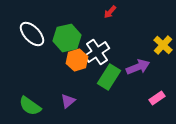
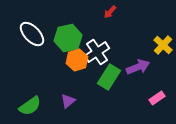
green hexagon: moved 1 px right
green semicircle: rotated 70 degrees counterclockwise
